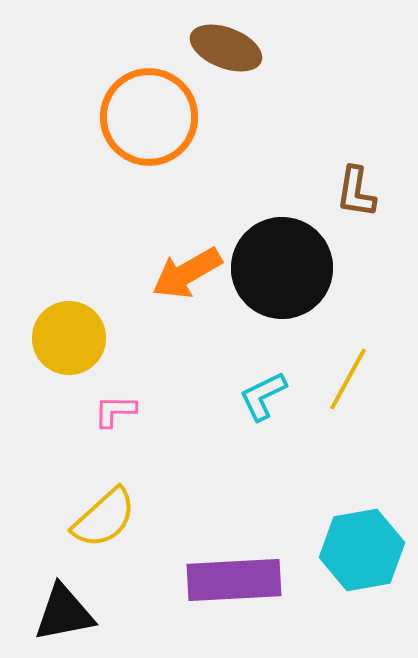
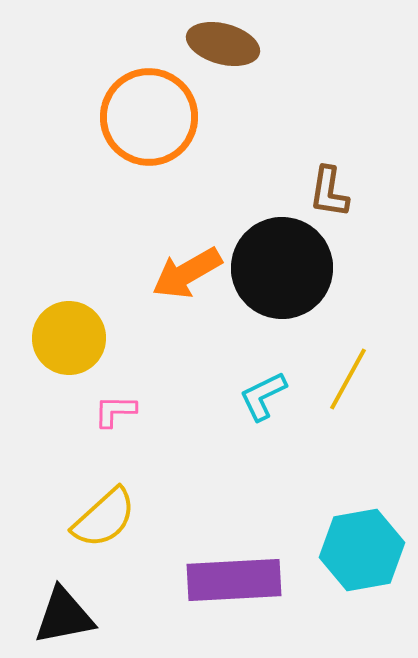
brown ellipse: moved 3 px left, 4 px up; rotated 6 degrees counterclockwise
brown L-shape: moved 27 px left
black triangle: moved 3 px down
